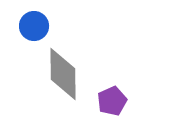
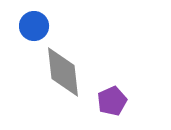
gray diamond: moved 2 px up; rotated 6 degrees counterclockwise
